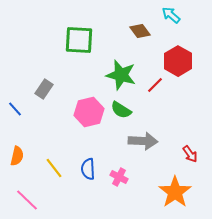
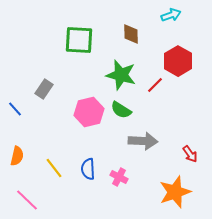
cyan arrow: rotated 120 degrees clockwise
brown diamond: moved 9 px left, 3 px down; rotated 35 degrees clockwise
orange star: rotated 16 degrees clockwise
